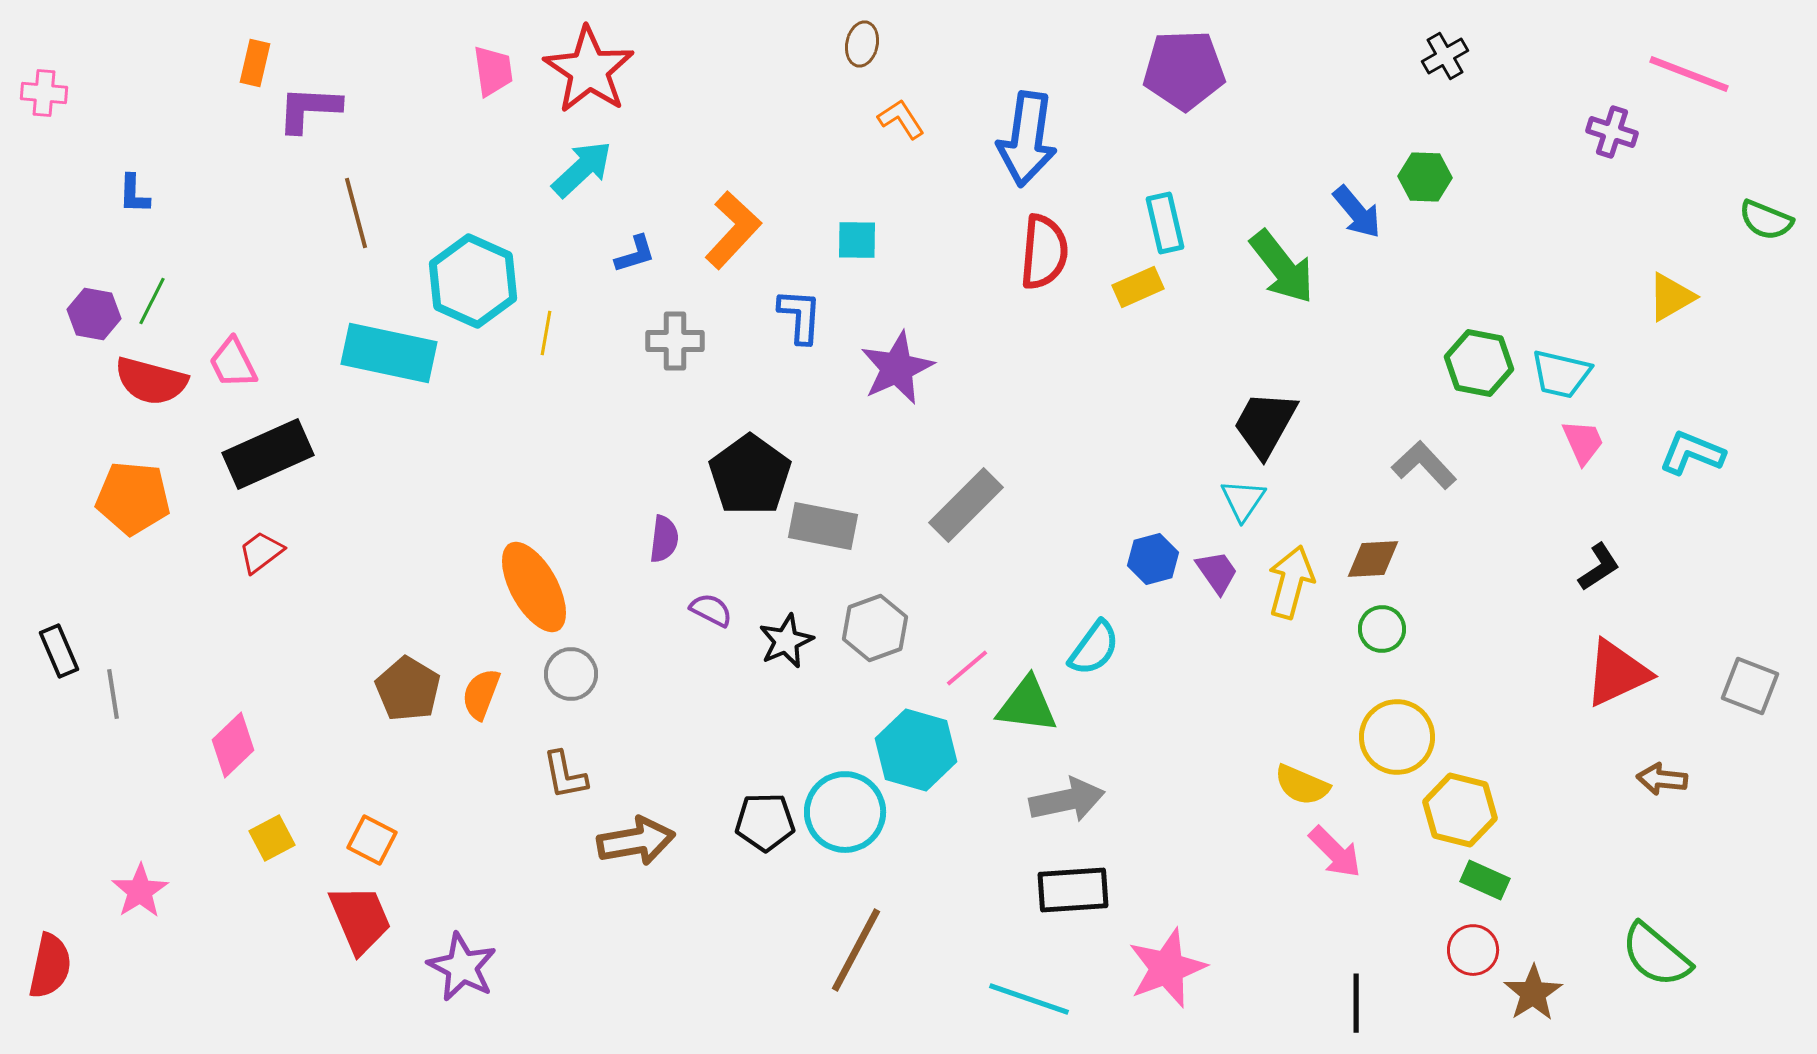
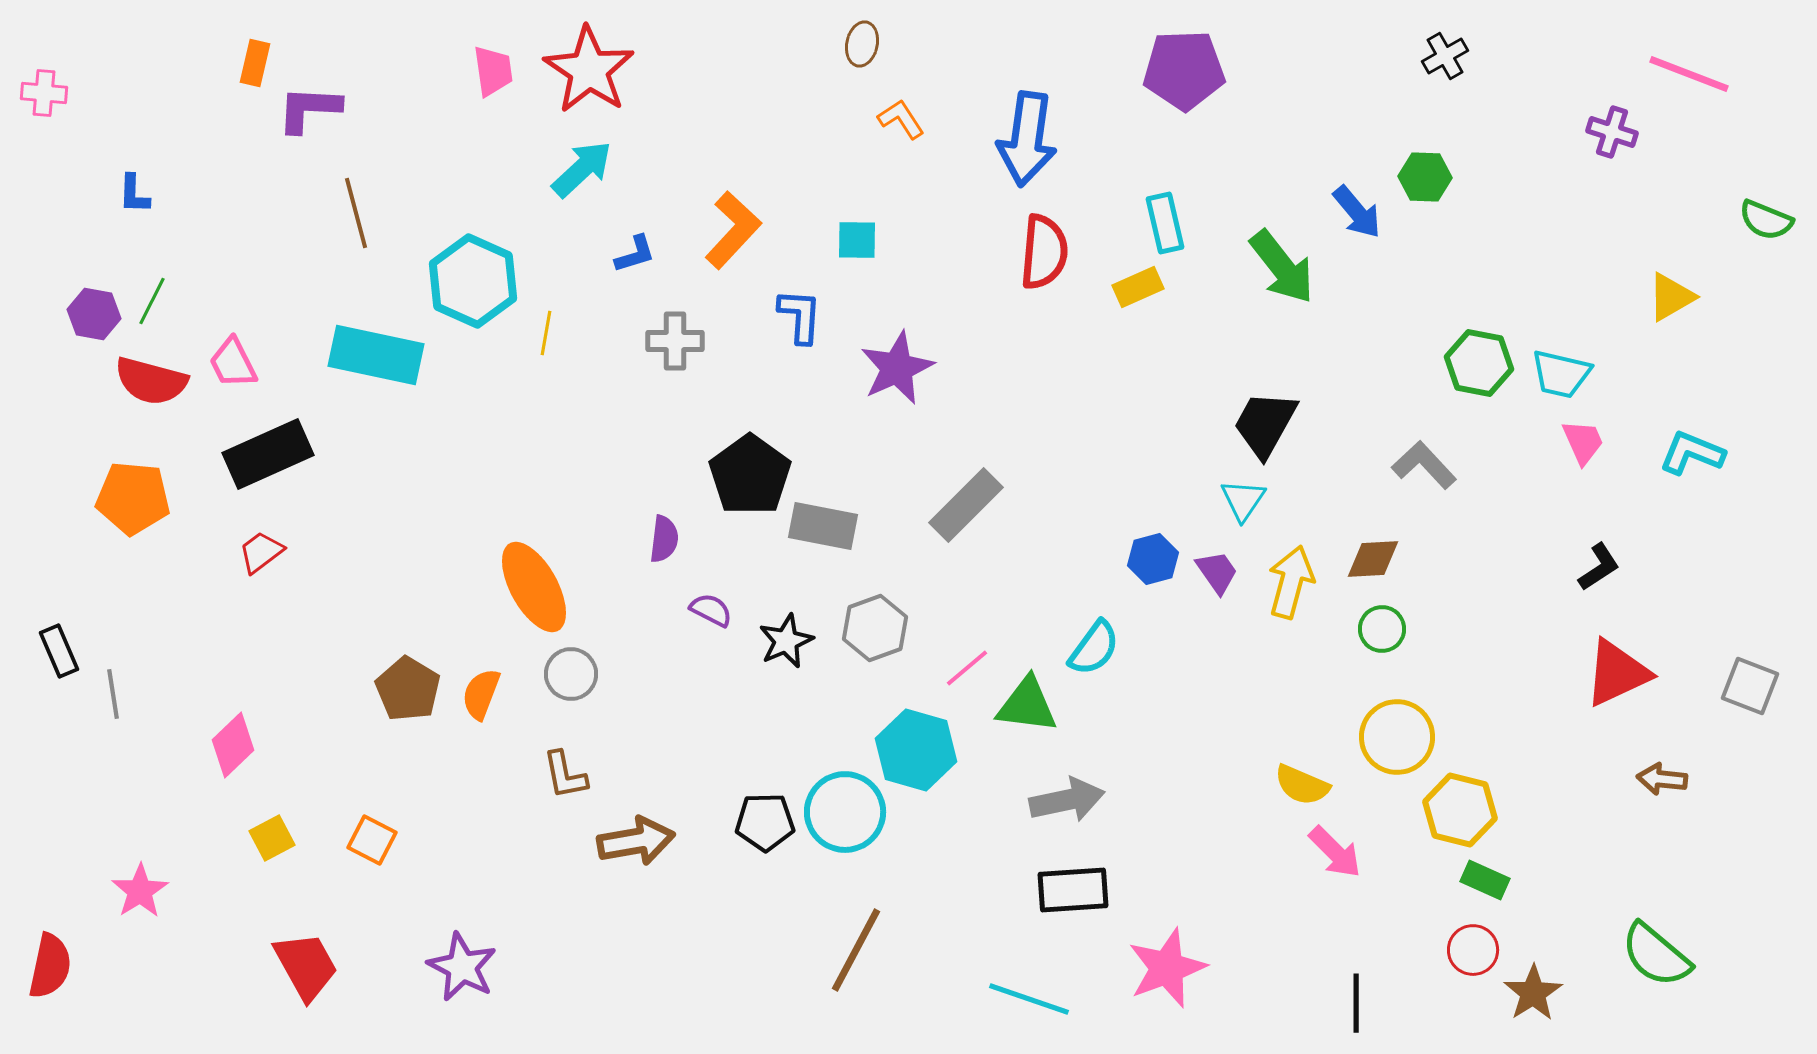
cyan rectangle at (389, 353): moved 13 px left, 2 px down
red trapezoid at (360, 919): moved 54 px left, 47 px down; rotated 6 degrees counterclockwise
